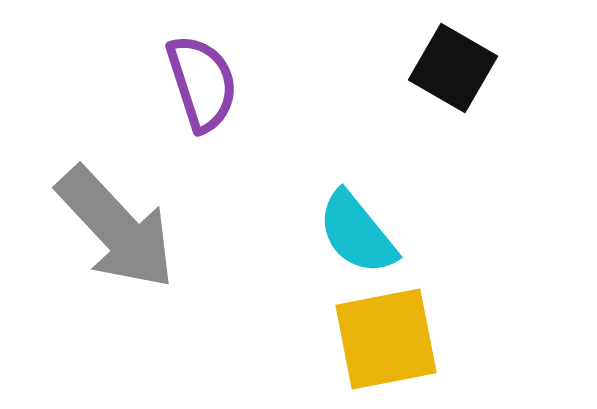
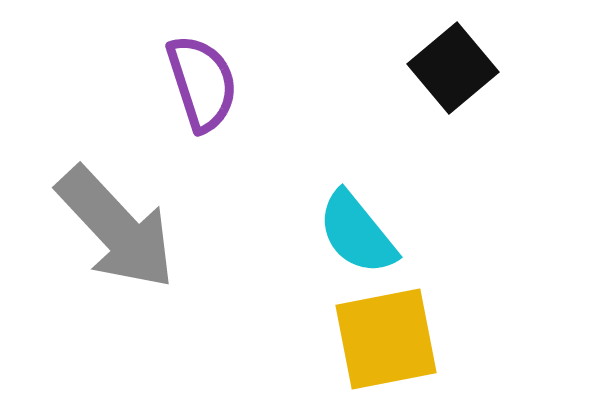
black square: rotated 20 degrees clockwise
